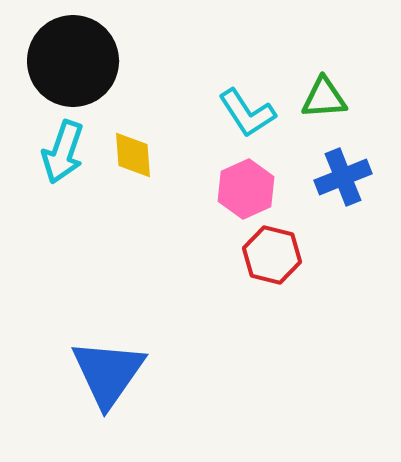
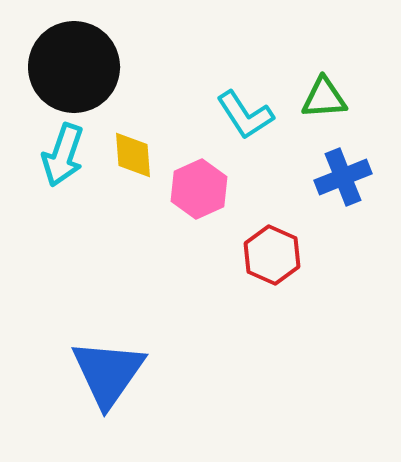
black circle: moved 1 px right, 6 px down
cyan L-shape: moved 2 px left, 2 px down
cyan arrow: moved 3 px down
pink hexagon: moved 47 px left
red hexagon: rotated 10 degrees clockwise
